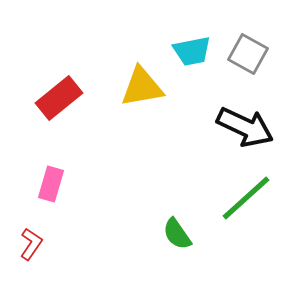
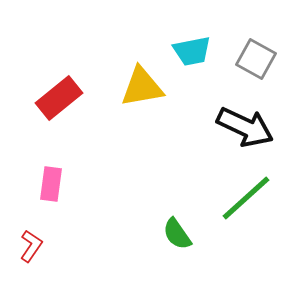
gray square: moved 8 px right, 5 px down
pink rectangle: rotated 8 degrees counterclockwise
red L-shape: moved 2 px down
